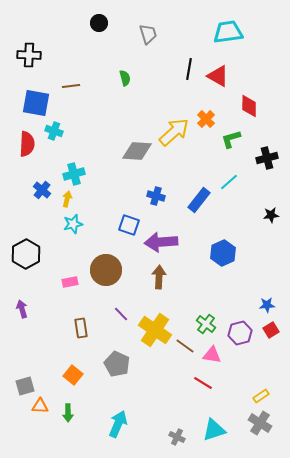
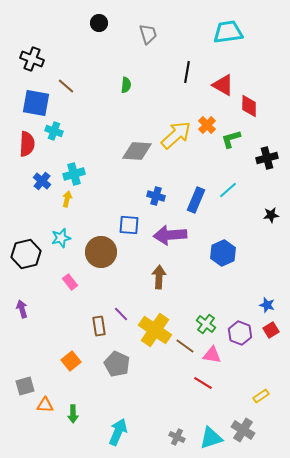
black cross at (29, 55): moved 3 px right, 4 px down; rotated 20 degrees clockwise
black line at (189, 69): moved 2 px left, 3 px down
red triangle at (218, 76): moved 5 px right, 9 px down
green semicircle at (125, 78): moved 1 px right, 7 px down; rotated 21 degrees clockwise
brown line at (71, 86): moved 5 px left; rotated 48 degrees clockwise
orange cross at (206, 119): moved 1 px right, 6 px down
yellow arrow at (174, 132): moved 2 px right, 3 px down
cyan line at (229, 182): moved 1 px left, 8 px down
blue cross at (42, 190): moved 9 px up
blue rectangle at (199, 200): moved 3 px left; rotated 15 degrees counterclockwise
cyan star at (73, 224): moved 12 px left, 14 px down
blue square at (129, 225): rotated 15 degrees counterclockwise
purple arrow at (161, 242): moved 9 px right, 7 px up
black hexagon at (26, 254): rotated 16 degrees clockwise
brown circle at (106, 270): moved 5 px left, 18 px up
pink rectangle at (70, 282): rotated 63 degrees clockwise
blue star at (267, 305): rotated 21 degrees clockwise
brown rectangle at (81, 328): moved 18 px right, 2 px up
purple hexagon at (240, 333): rotated 25 degrees counterclockwise
orange square at (73, 375): moved 2 px left, 14 px up; rotated 12 degrees clockwise
orange triangle at (40, 406): moved 5 px right, 1 px up
green arrow at (68, 413): moved 5 px right, 1 px down
gray cross at (260, 423): moved 17 px left, 7 px down
cyan arrow at (118, 424): moved 8 px down
cyan triangle at (214, 430): moved 3 px left, 8 px down
